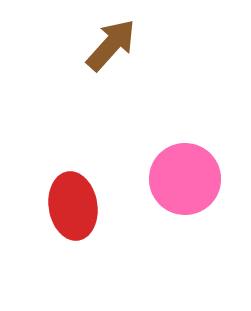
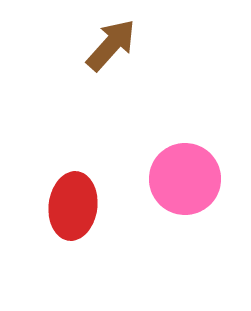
red ellipse: rotated 16 degrees clockwise
